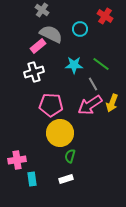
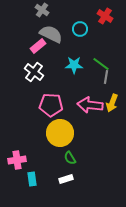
white cross: rotated 36 degrees counterclockwise
gray line: moved 13 px right, 7 px up; rotated 40 degrees clockwise
pink arrow: rotated 40 degrees clockwise
green semicircle: moved 2 px down; rotated 48 degrees counterclockwise
